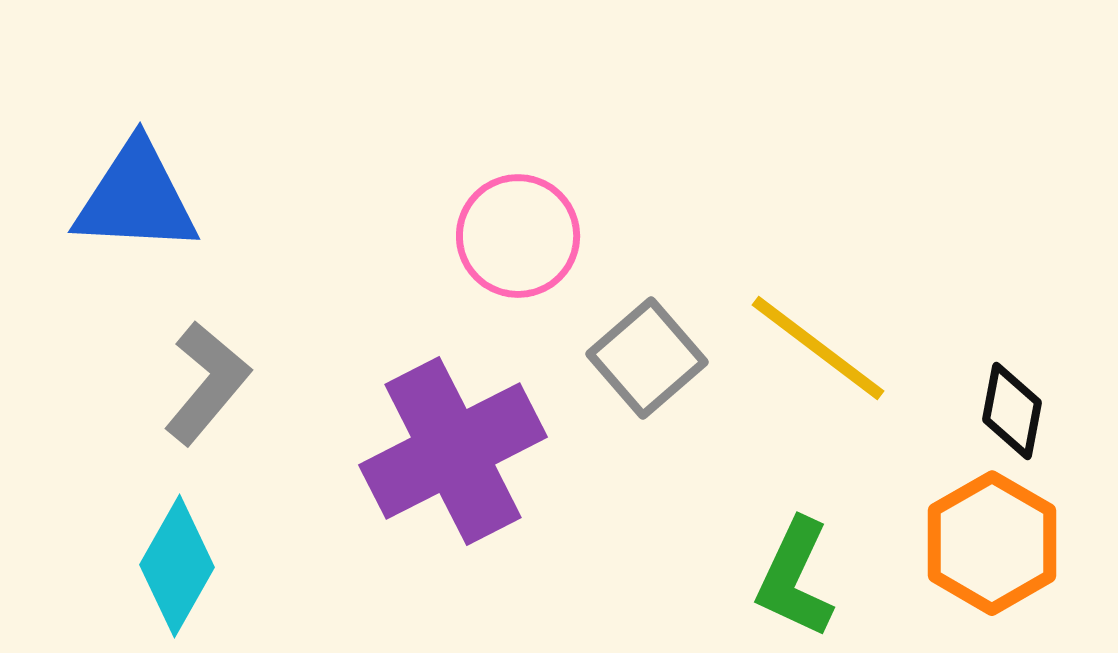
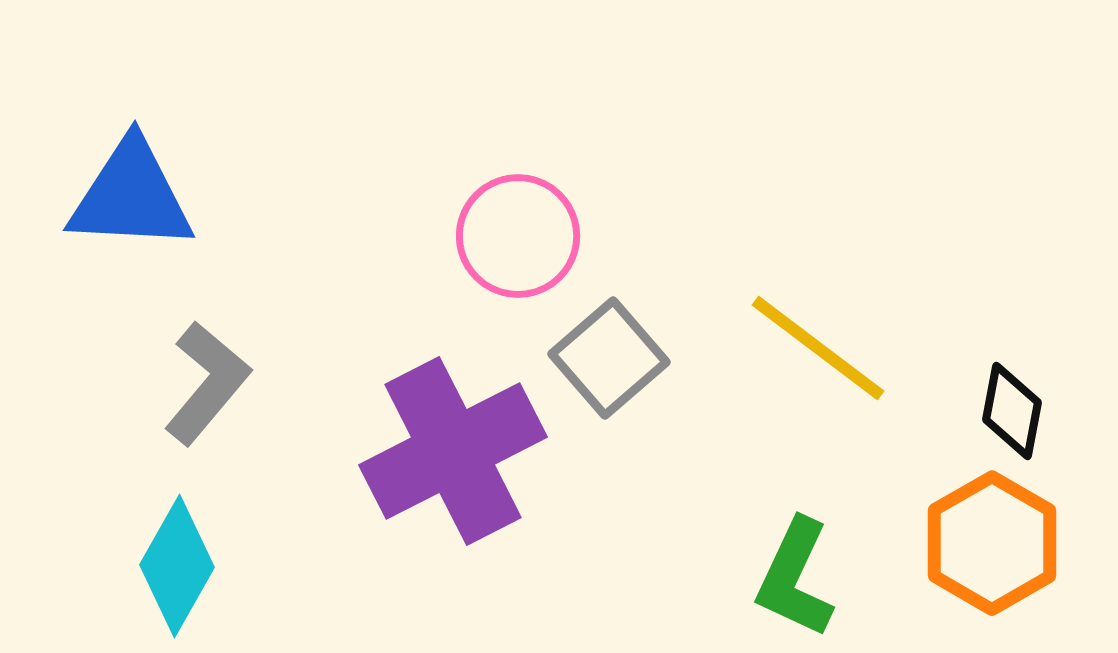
blue triangle: moved 5 px left, 2 px up
gray square: moved 38 px left
